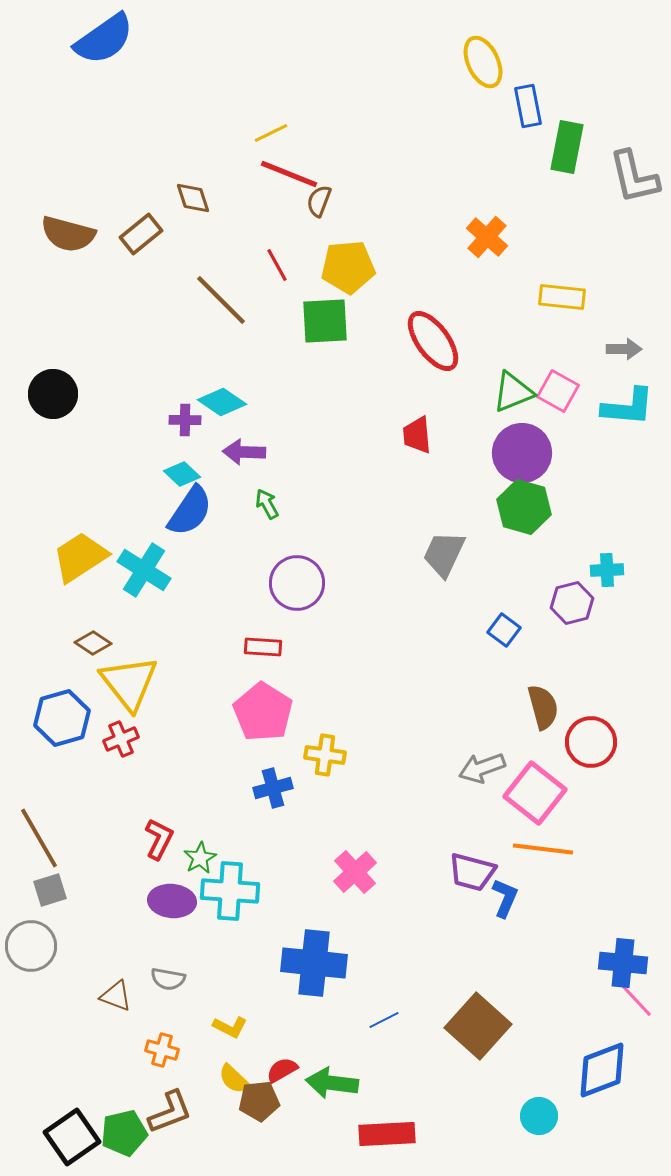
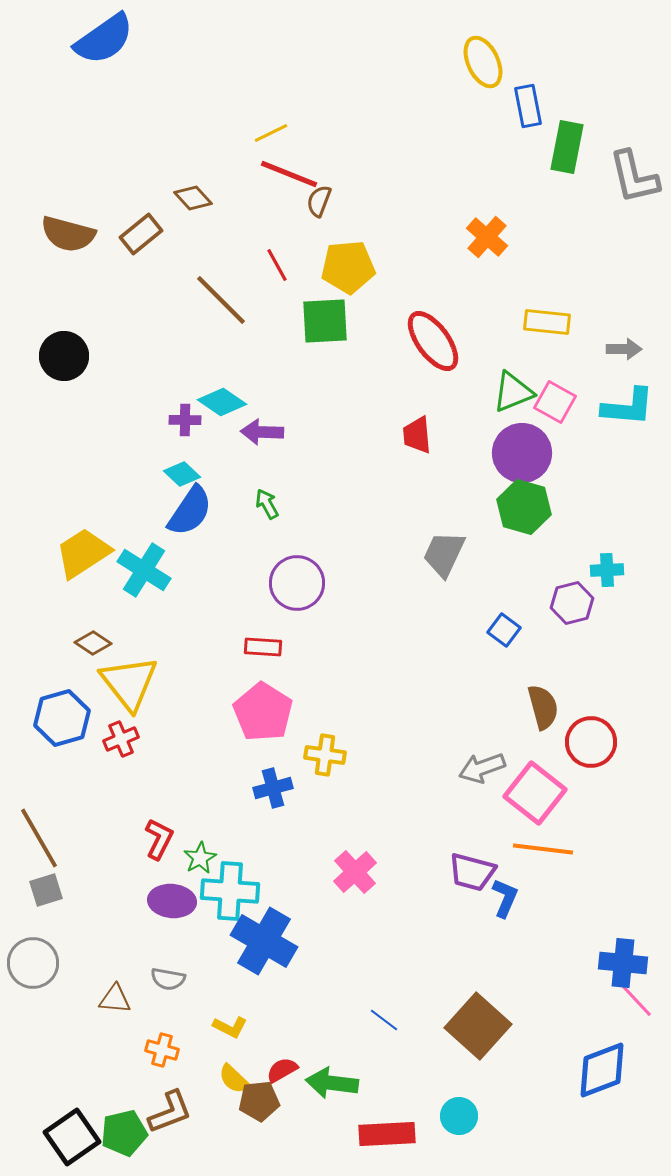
brown diamond at (193, 198): rotated 24 degrees counterclockwise
yellow rectangle at (562, 297): moved 15 px left, 25 px down
pink square at (558, 391): moved 3 px left, 11 px down
black circle at (53, 394): moved 11 px right, 38 px up
purple arrow at (244, 452): moved 18 px right, 20 px up
yellow trapezoid at (80, 557): moved 3 px right, 4 px up
gray square at (50, 890): moved 4 px left
gray circle at (31, 946): moved 2 px right, 17 px down
blue cross at (314, 963): moved 50 px left, 22 px up; rotated 24 degrees clockwise
brown triangle at (116, 996): moved 1 px left, 3 px down; rotated 16 degrees counterclockwise
blue line at (384, 1020): rotated 64 degrees clockwise
cyan circle at (539, 1116): moved 80 px left
